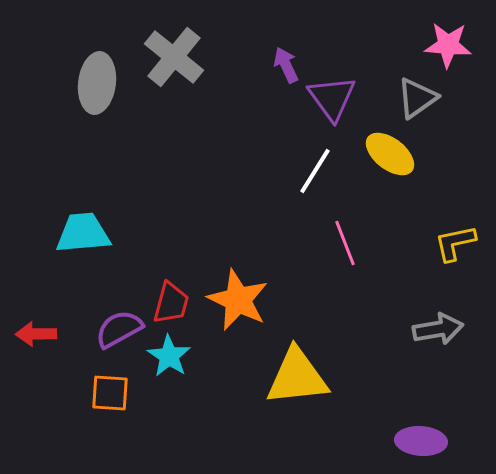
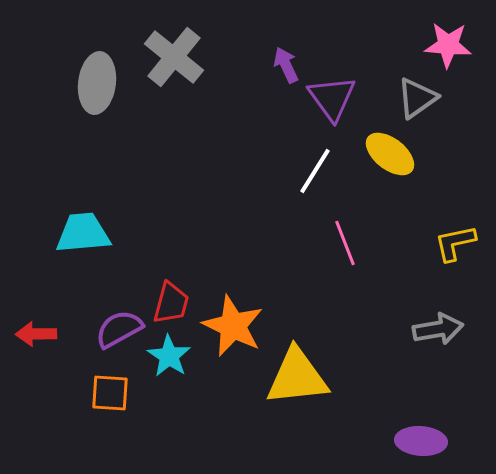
orange star: moved 5 px left, 26 px down
